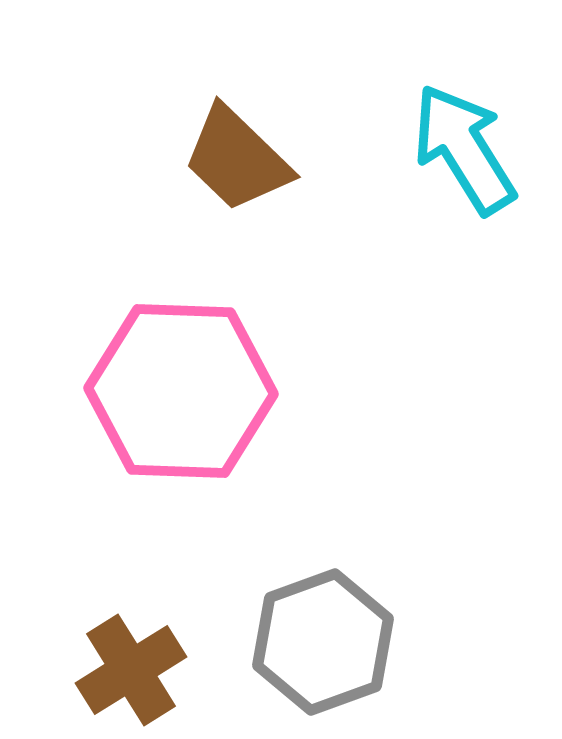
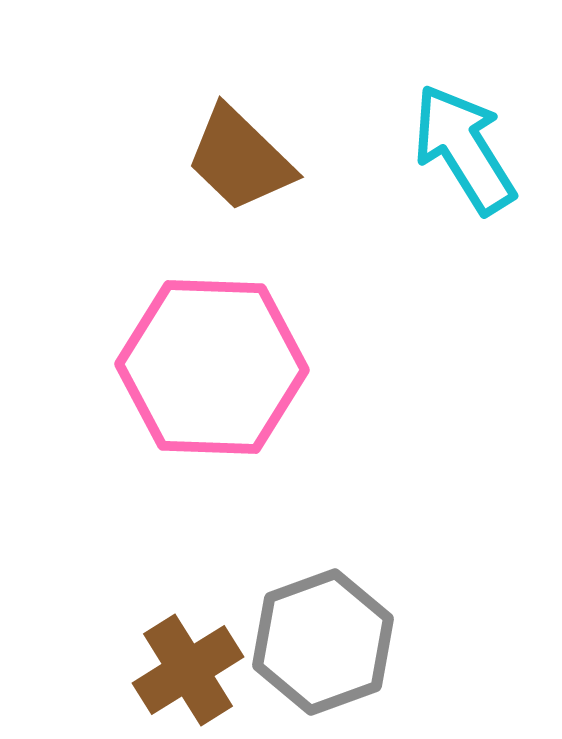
brown trapezoid: moved 3 px right
pink hexagon: moved 31 px right, 24 px up
brown cross: moved 57 px right
